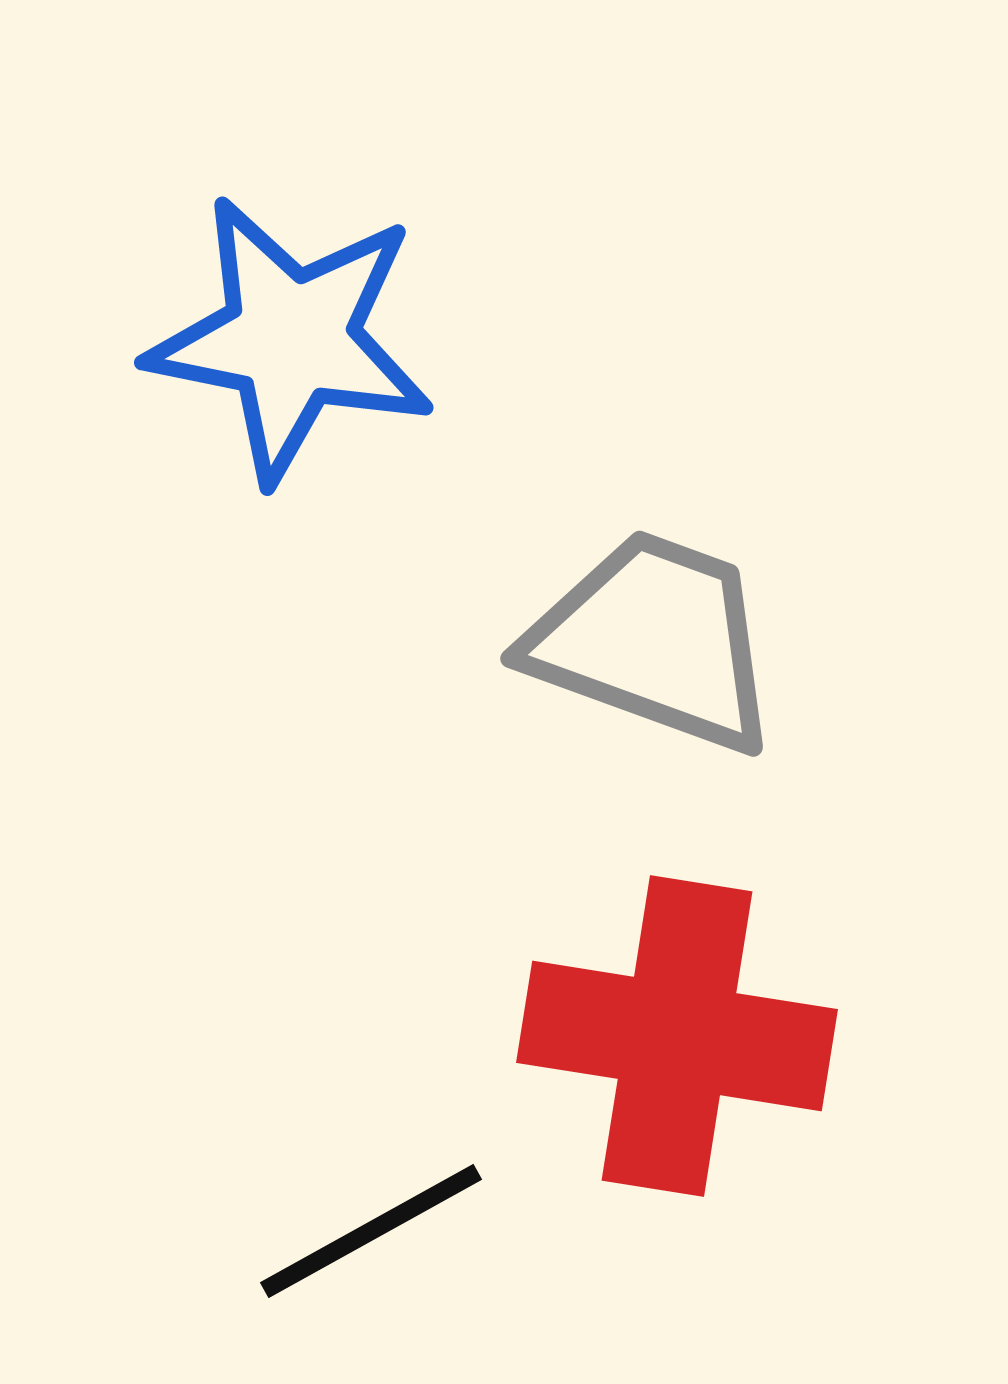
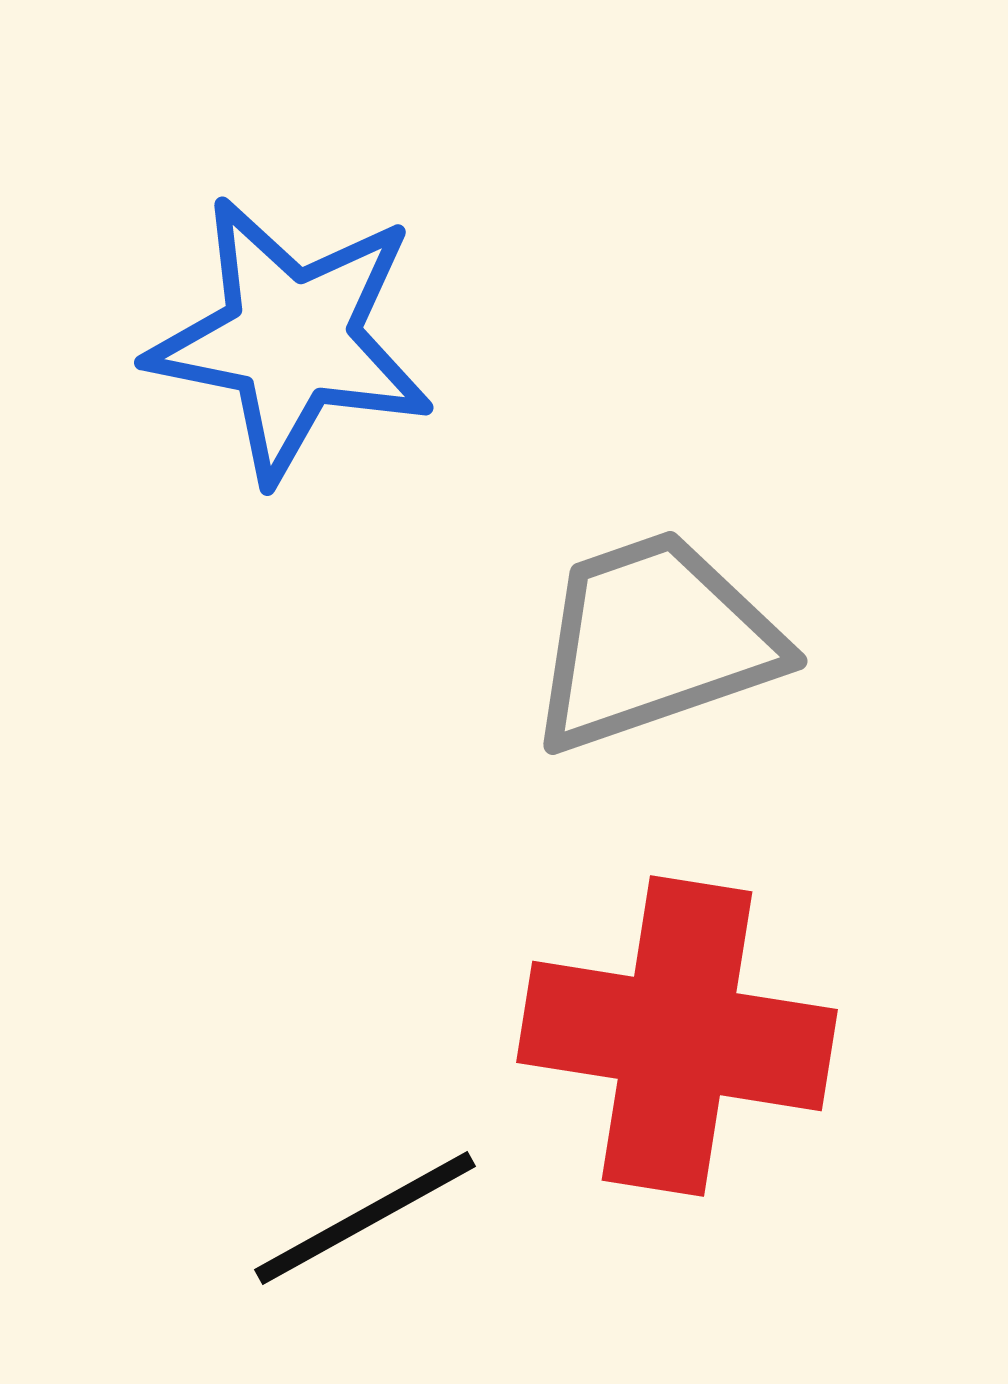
gray trapezoid: rotated 39 degrees counterclockwise
black line: moved 6 px left, 13 px up
